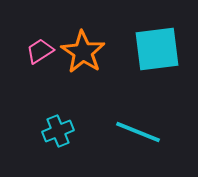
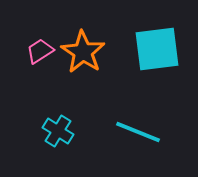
cyan cross: rotated 36 degrees counterclockwise
